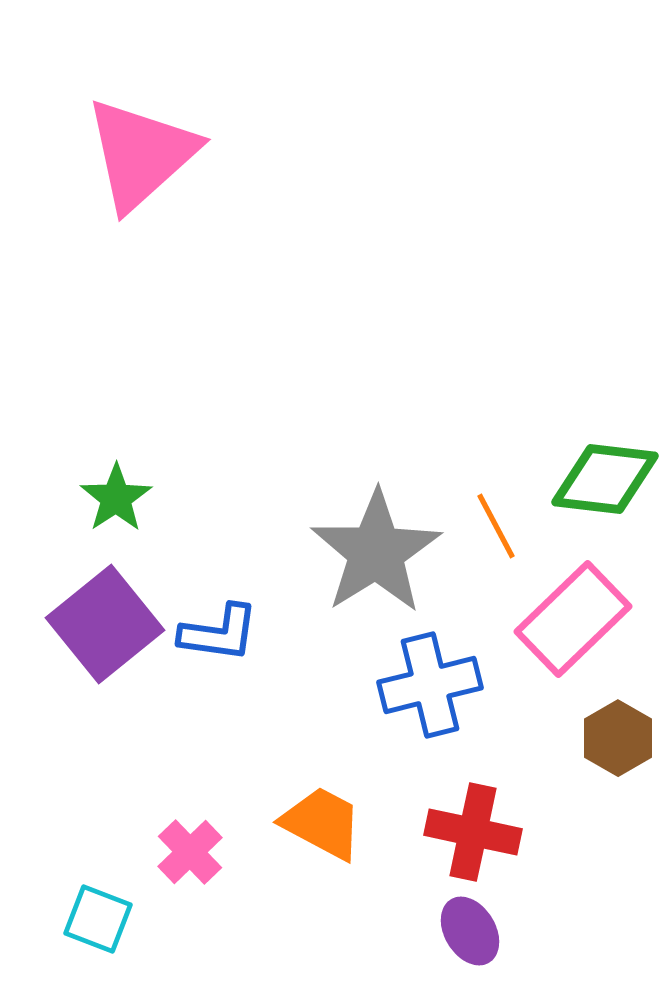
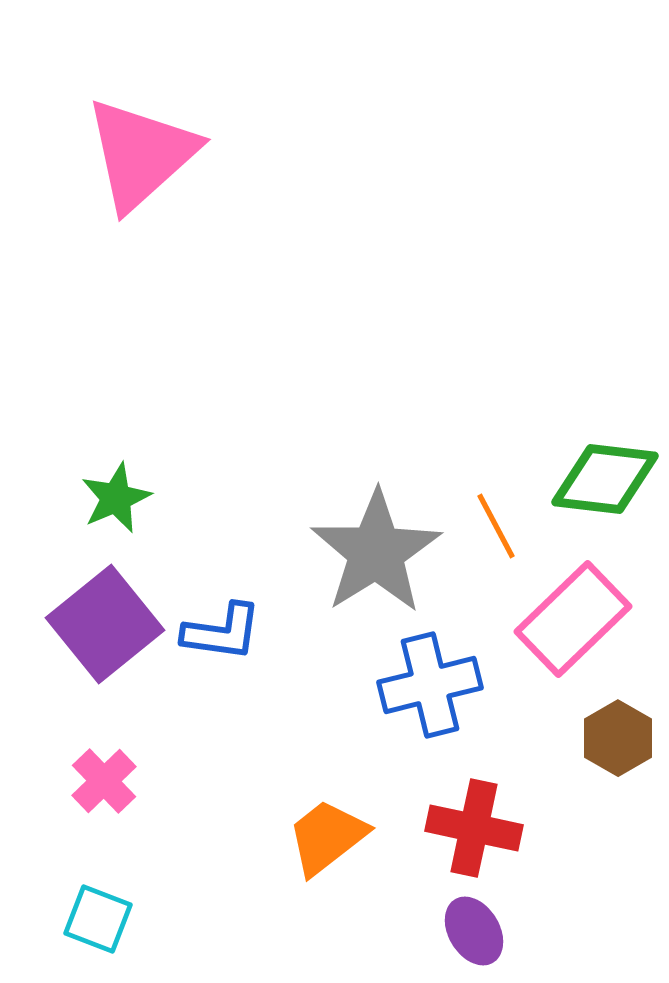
green star: rotated 10 degrees clockwise
blue L-shape: moved 3 px right, 1 px up
orange trapezoid: moved 5 px right, 14 px down; rotated 66 degrees counterclockwise
red cross: moved 1 px right, 4 px up
pink cross: moved 86 px left, 71 px up
purple ellipse: moved 4 px right
